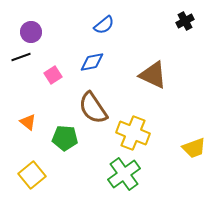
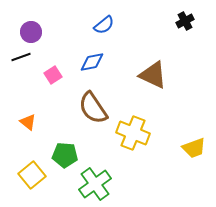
green pentagon: moved 17 px down
green cross: moved 29 px left, 10 px down
